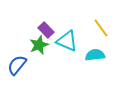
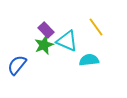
yellow line: moved 5 px left, 1 px up
green star: moved 5 px right
cyan semicircle: moved 6 px left, 5 px down
